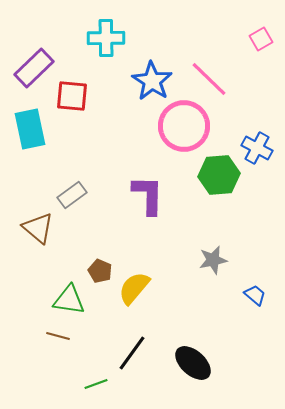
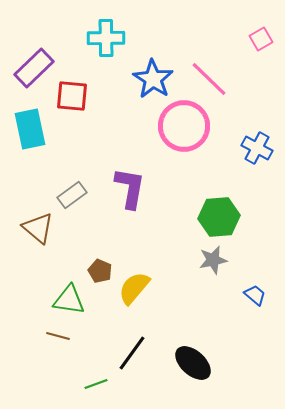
blue star: moved 1 px right, 2 px up
green hexagon: moved 42 px down
purple L-shape: moved 18 px left, 7 px up; rotated 9 degrees clockwise
